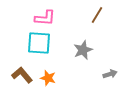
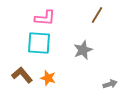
gray arrow: moved 10 px down
